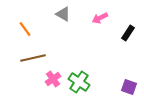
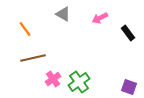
black rectangle: rotated 70 degrees counterclockwise
green cross: rotated 20 degrees clockwise
